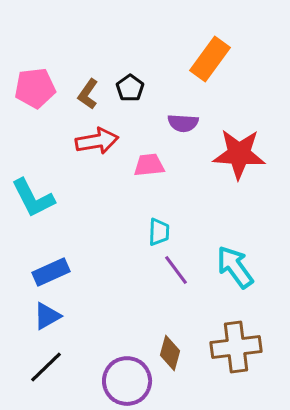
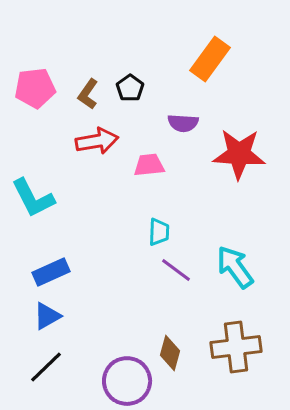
purple line: rotated 16 degrees counterclockwise
